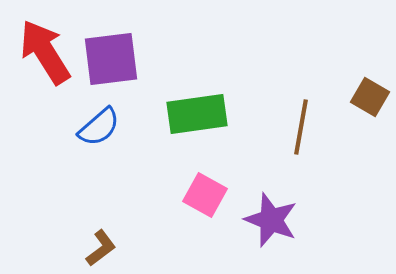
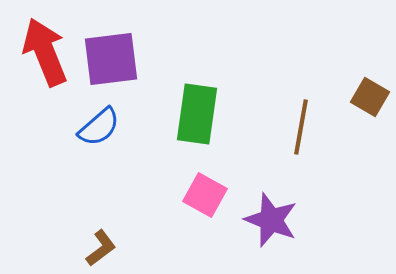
red arrow: rotated 10 degrees clockwise
green rectangle: rotated 74 degrees counterclockwise
